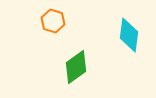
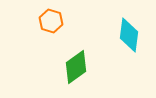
orange hexagon: moved 2 px left
